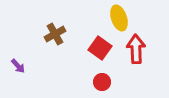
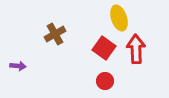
red square: moved 4 px right
purple arrow: rotated 42 degrees counterclockwise
red circle: moved 3 px right, 1 px up
